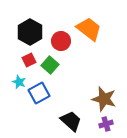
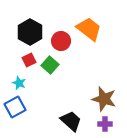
cyan star: moved 1 px down
blue square: moved 24 px left, 14 px down
purple cross: moved 1 px left; rotated 16 degrees clockwise
